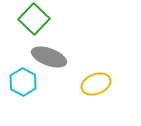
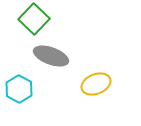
gray ellipse: moved 2 px right, 1 px up
cyan hexagon: moved 4 px left, 7 px down
